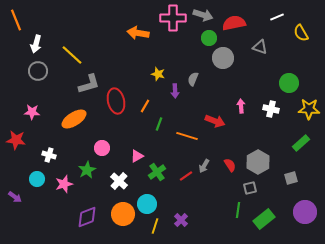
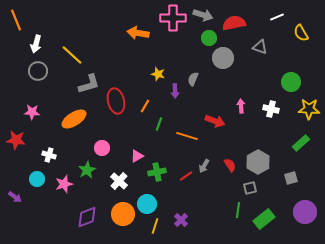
green circle at (289, 83): moved 2 px right, 1 px up
green cross at (157, 172): rotated 24 degrees clockwise
